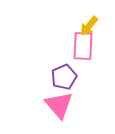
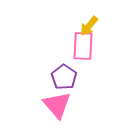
purple pentagon: rotated 15 degrees counterclockwise
pink triangle: moved 2 px left
